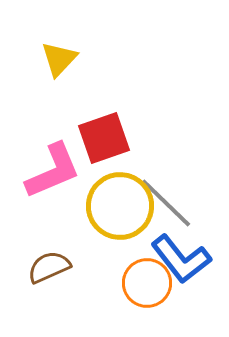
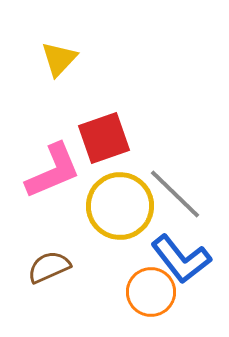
gray line: moved 9 px right, 9 px up
orange circle: moved 4 px right, 9 px down
